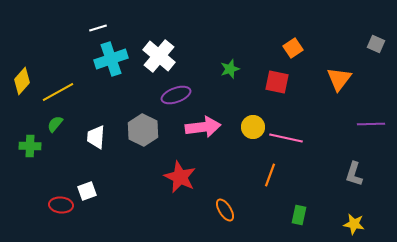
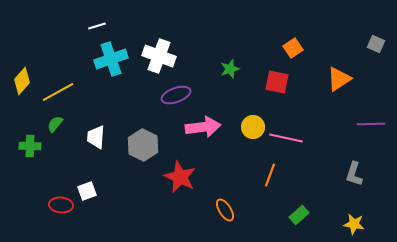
white line: moved 1 px left, 2 px up
white cross: rotated 20 degrees counterclockwise
orange triangle: rotated 20 degrees clockwise
gray hexagon: moved 15 px down
green rectangle: rotated 36 degrees clockwise
